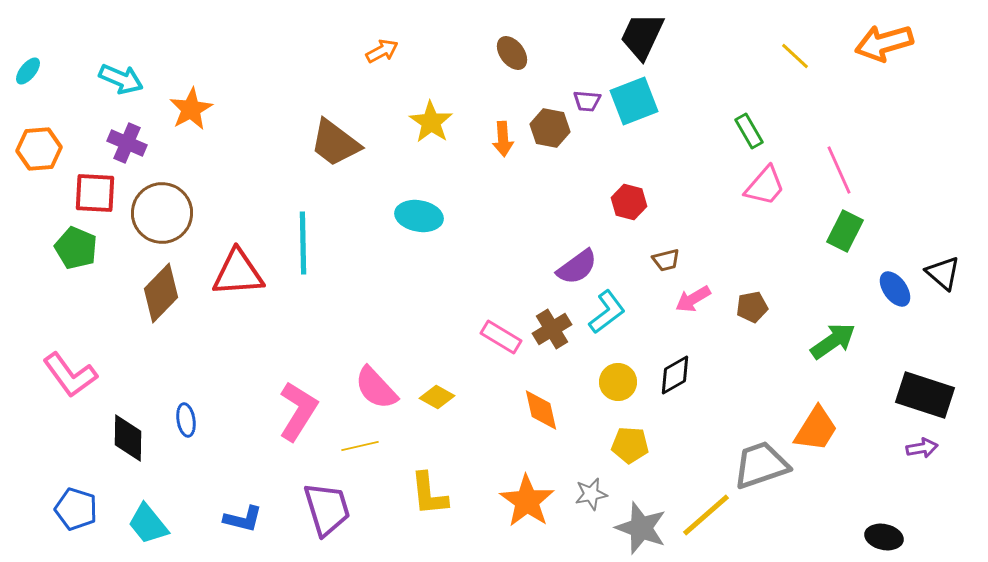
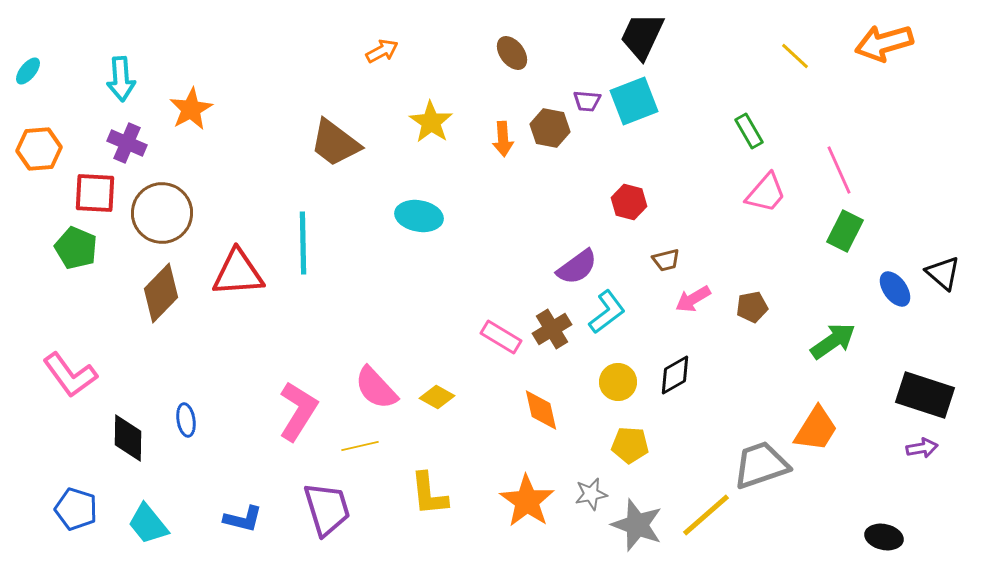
cyan arrow at (121, 79): rotated 63 degrees clockwise
pink trapezoid at (765, 186): moved 1 px right, 7 px down
gray star at (641, 528): moved 4 px left, 3 px up
